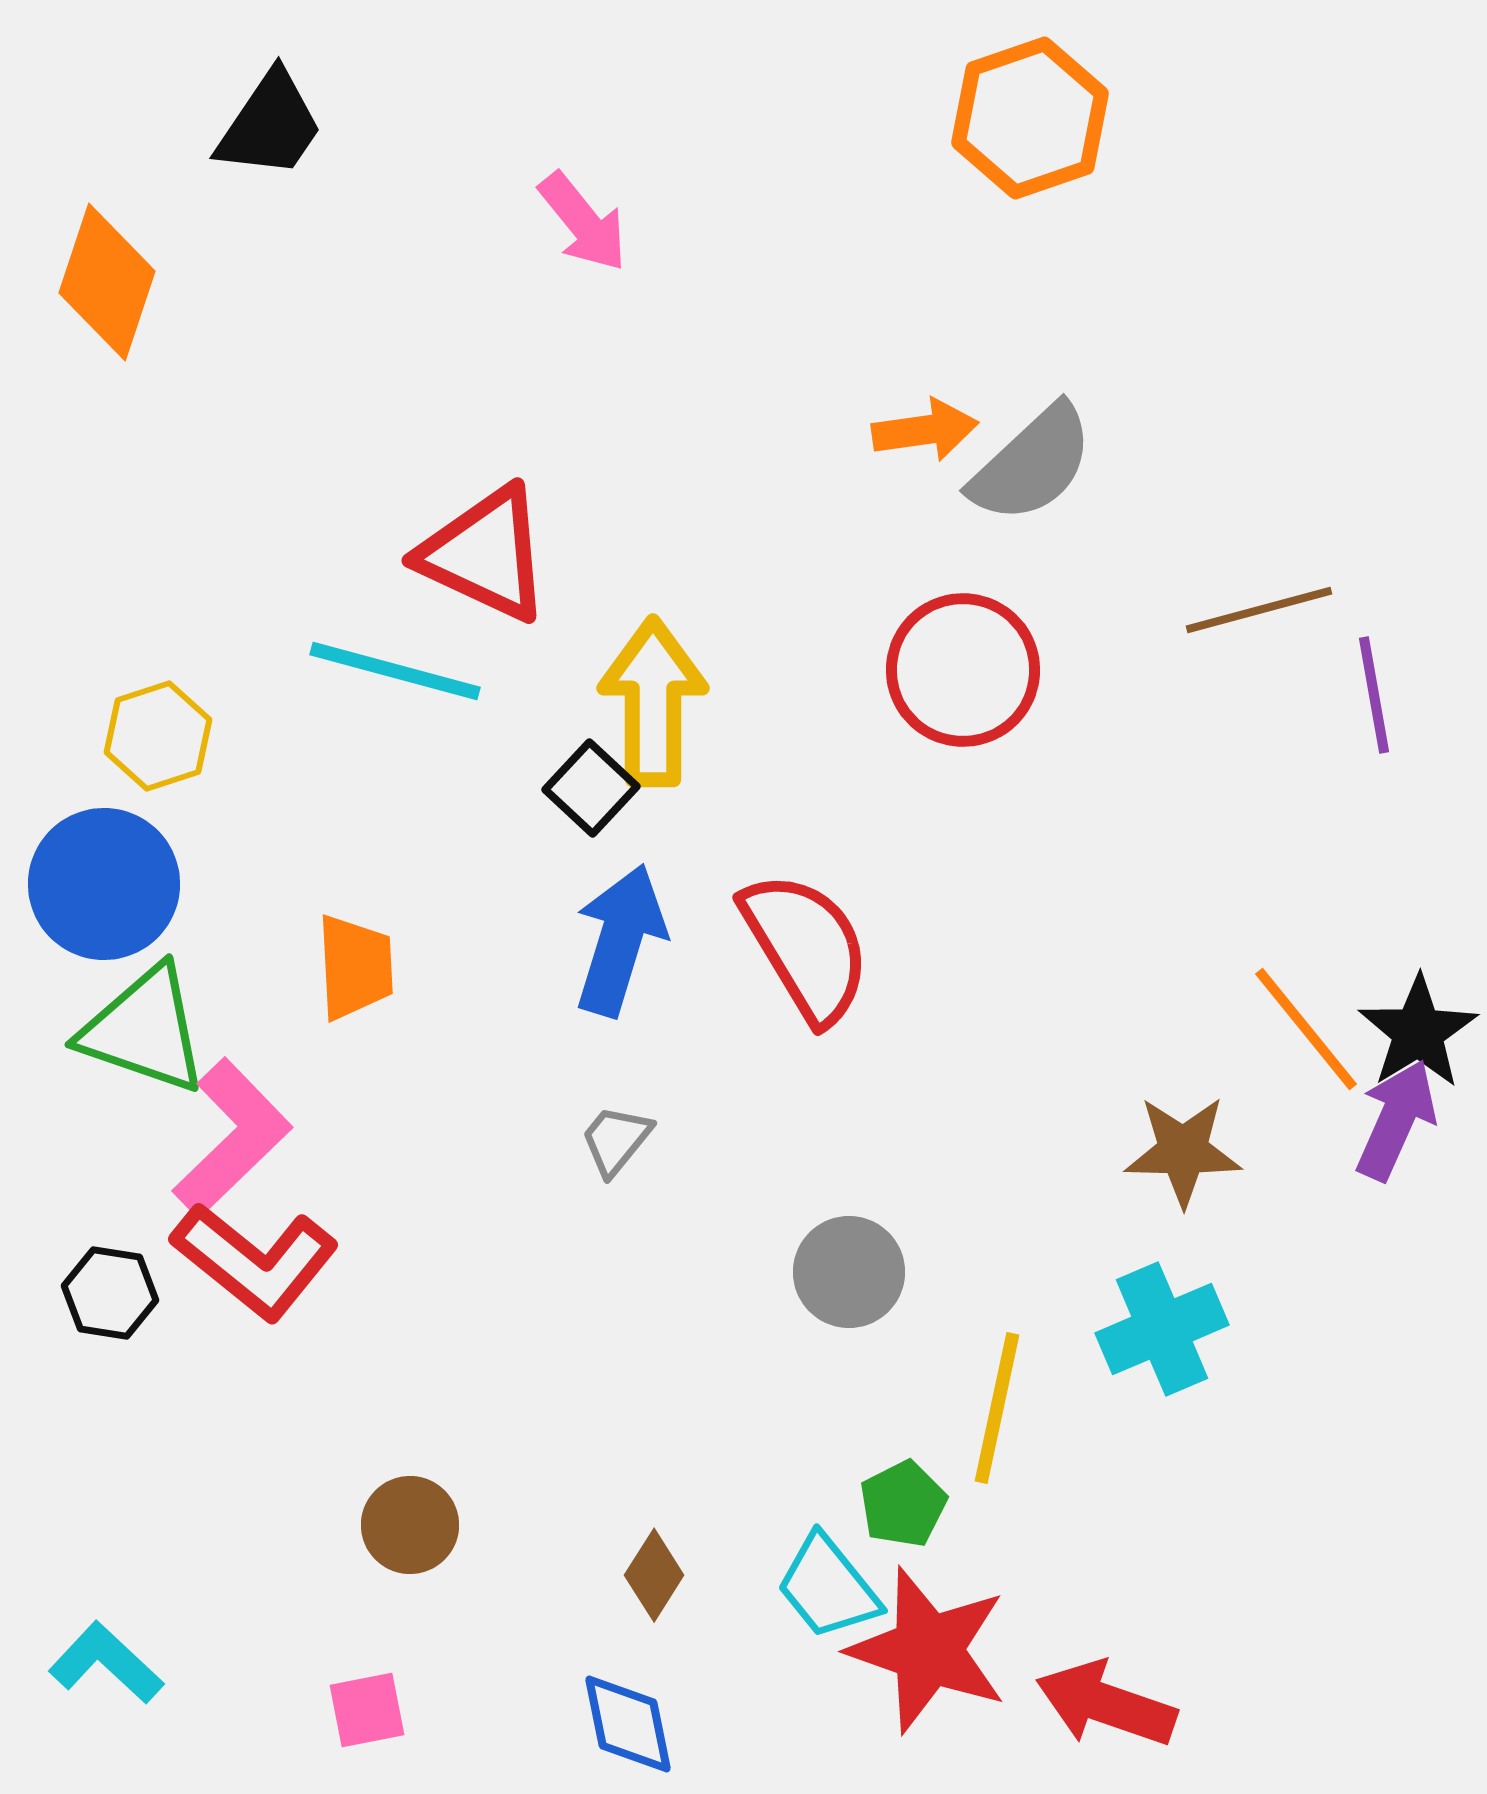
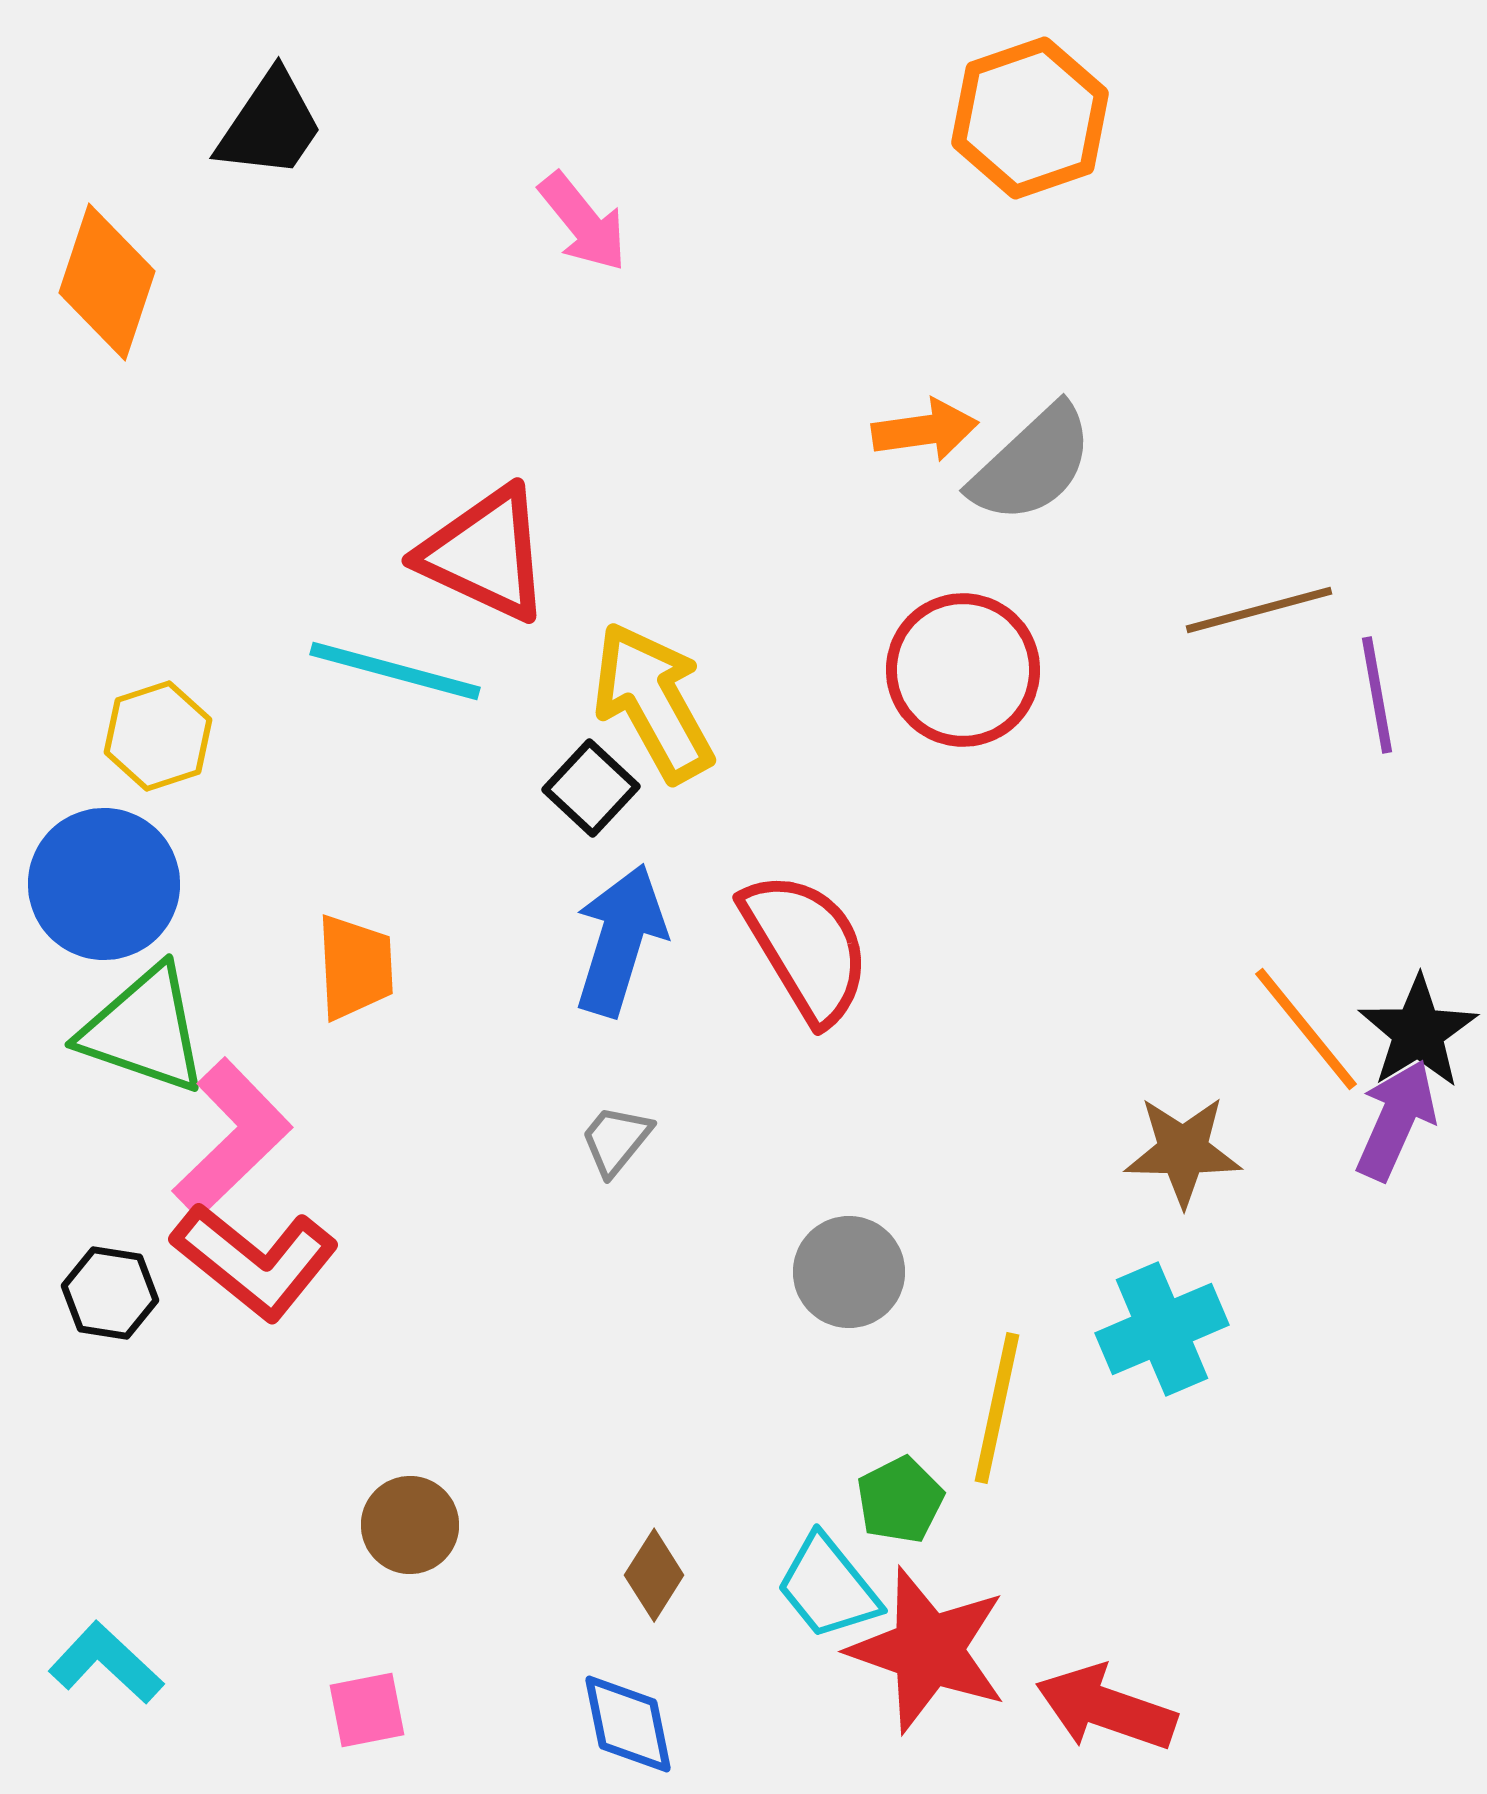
purple line: moved 3 px right
yellow arrow: rotated 29 degrees counterclockwise
green pentagon: moved 3 px left, 4 px up
red arrow: moved 4 px down
